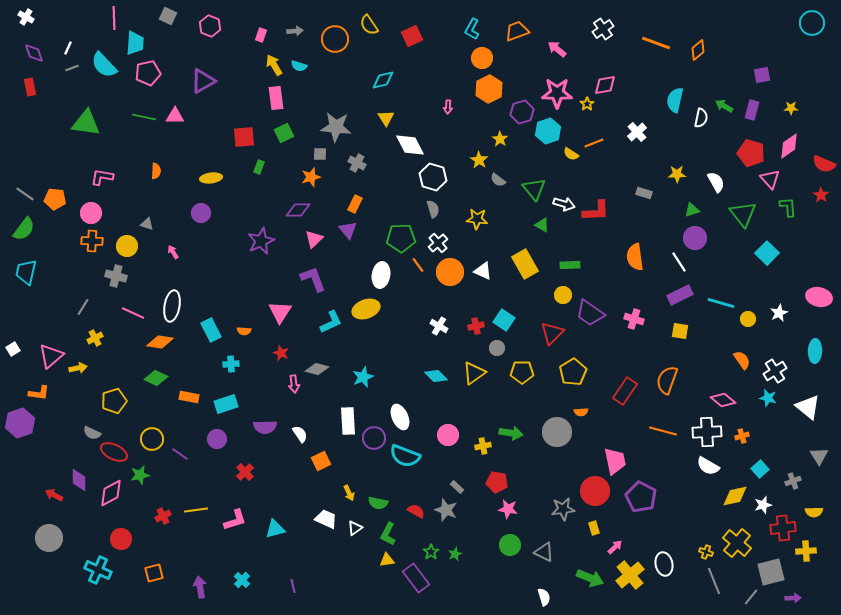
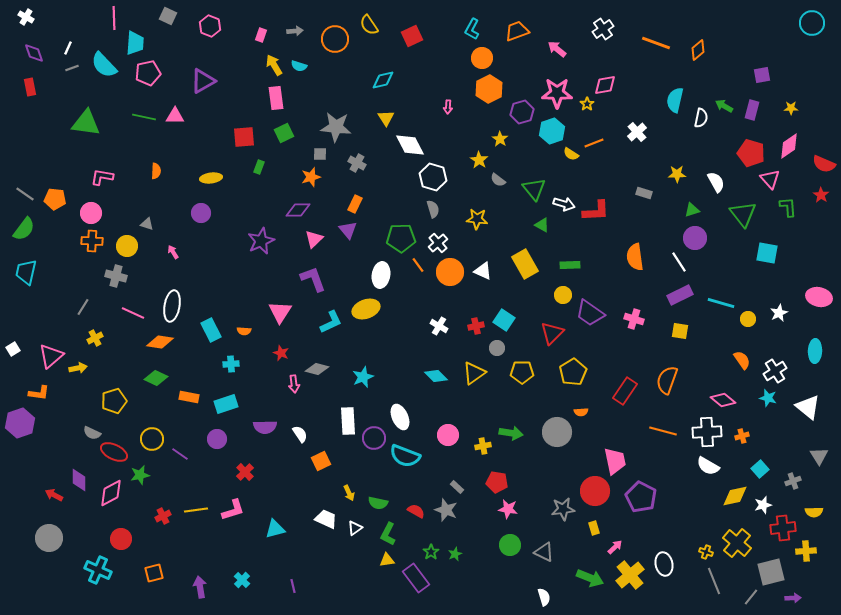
cyan hexagon at (548, 131): moved 4 px right
cyan square at (767, 253): rotated 35 degrees counterclockwise
pink L-shape at (235, 520): moved 2 px left, 10 px up
